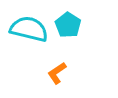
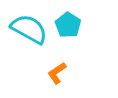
cyan semicircle: rotated 15 degrees clockwise
